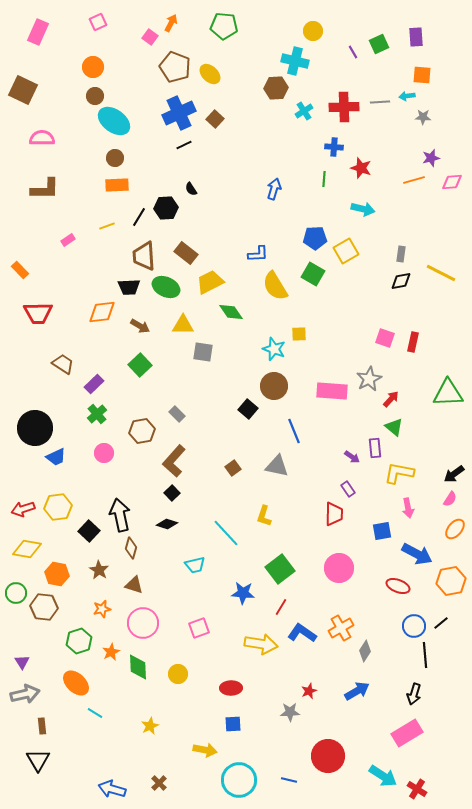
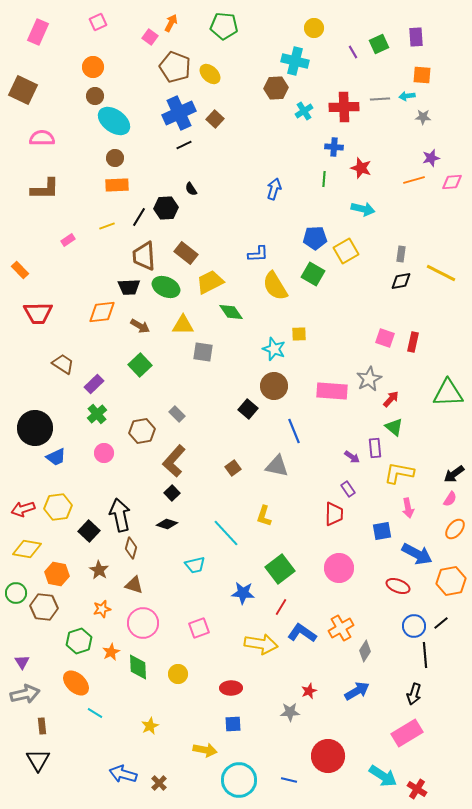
yellow circle at (313, 31): moved 1 px right, 3 px up
gray line at (380, 102): moved 3 px up
blue arrow at (112, 789): moved 11 px right, 15 px up
